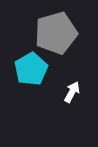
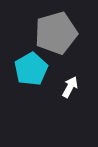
white arrow: moved 2 px left, 5 px up
